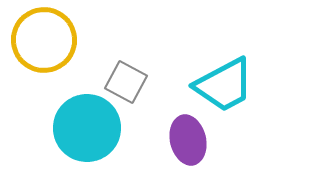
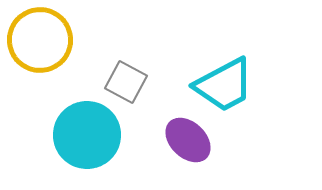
yellow circle: moved 4 px left
cyan circle: moved 7 px down
purple ellipse: rotated 33 degrees counterclockwise
